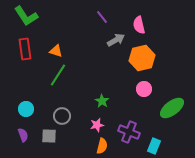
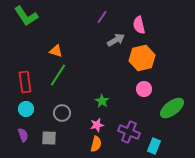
purple line: rotated 72 degrees clockwise
red rectangle: moved 33 px down
gray circle: moved 3 px up
gray square: moved 2 px down
orange semicircle: moved 6 px left, 2 px up
